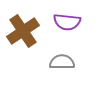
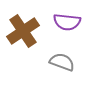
gray semicircle: rotated 20 degrees clockwise
